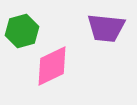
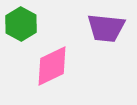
green hexagon: moved 1 px left, 7 px up; rotated 16 degrees counterclockwise
